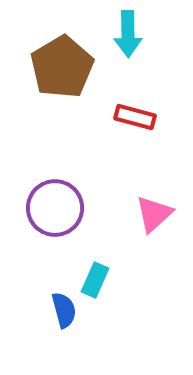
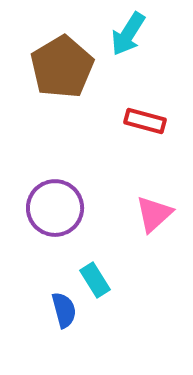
cyan arrow: rotated 33 degrees clockwise
red rectangle: moved 10 px right, 4 px down
cyan rectangle: rotated 56 degrees counterclockwise
